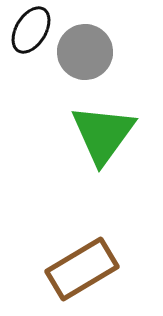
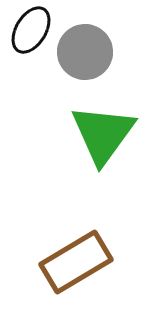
brown rectangle: moved 6 px left, 7 px up
